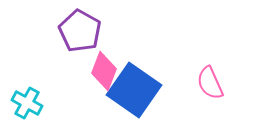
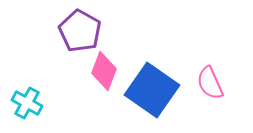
blue square: moved 18 px right
